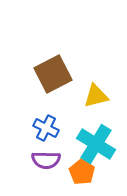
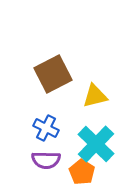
yellow triangle: moved 1 px left
cyan cross: rotated 12 degrees clockwise
